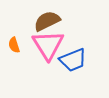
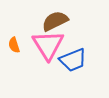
brown semicircle: moved 8 px right
